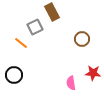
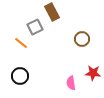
black circle: moved 6 px right, 1 px down
